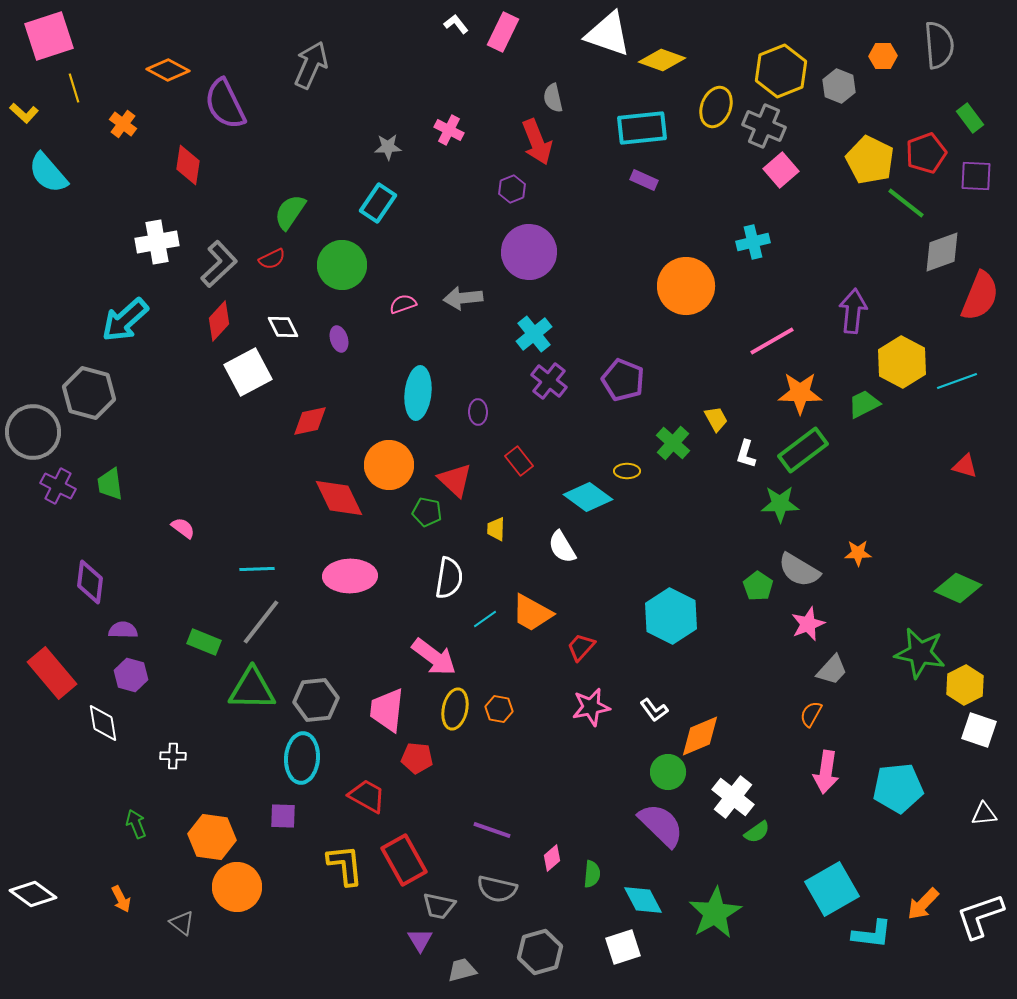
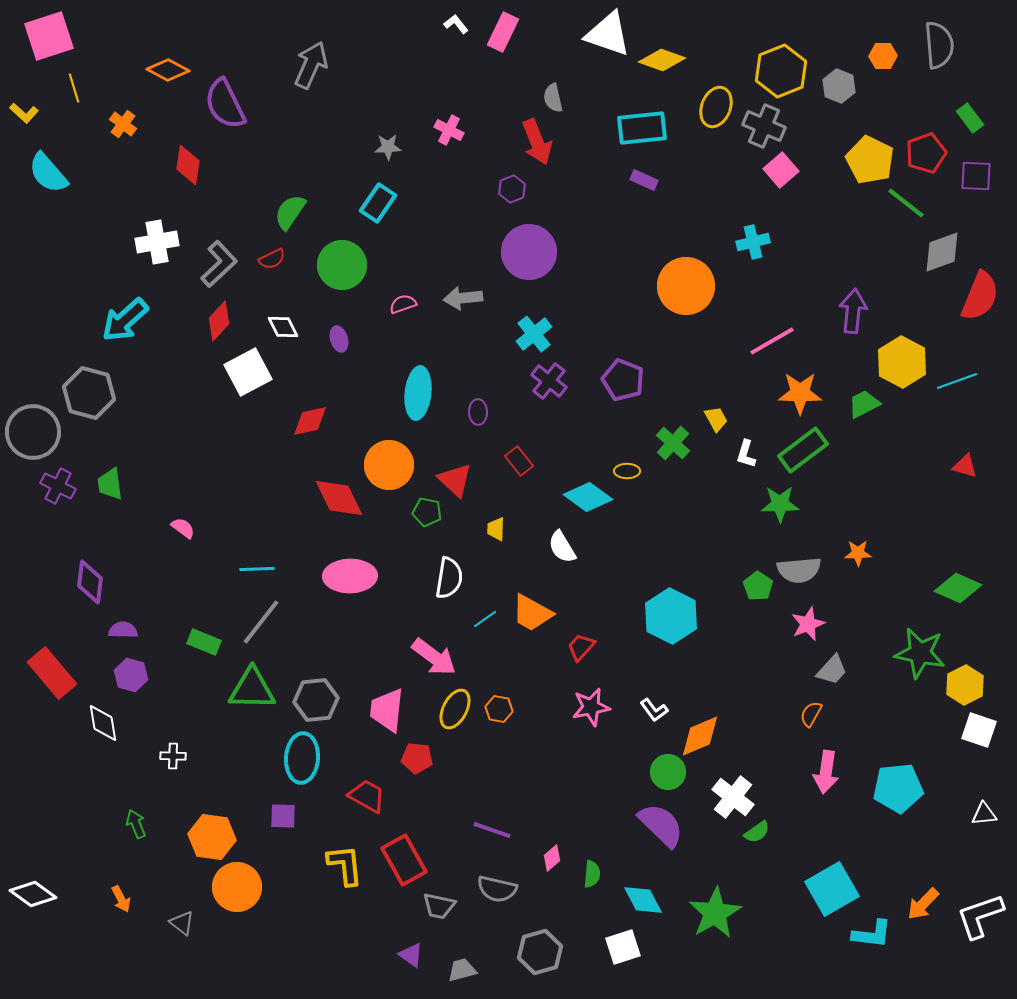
gray semicircle at (799, 570): rotated 36 degrees counterclockwise
yellow ellipse at (455, 709): rotated 15 degrees clockwise
purple triangle at (420, 940): moved 9 px left, 15 px down; rotated 24 degrees counterclockwise
